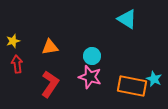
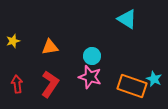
red arrow: moved 20 px down
orange rectangle: rotated 8 degrees clockwise
